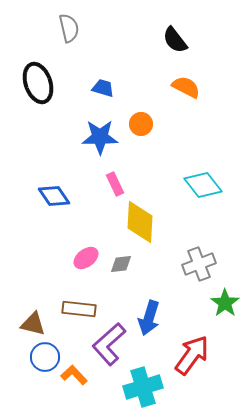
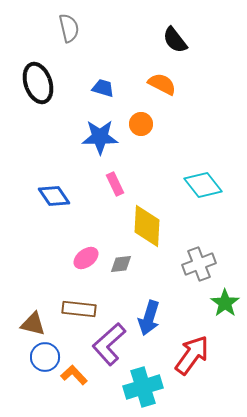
orange semicircle: moved 24 px left, 3 px up
yellow diamond: moved 7 px right, 4 px down
